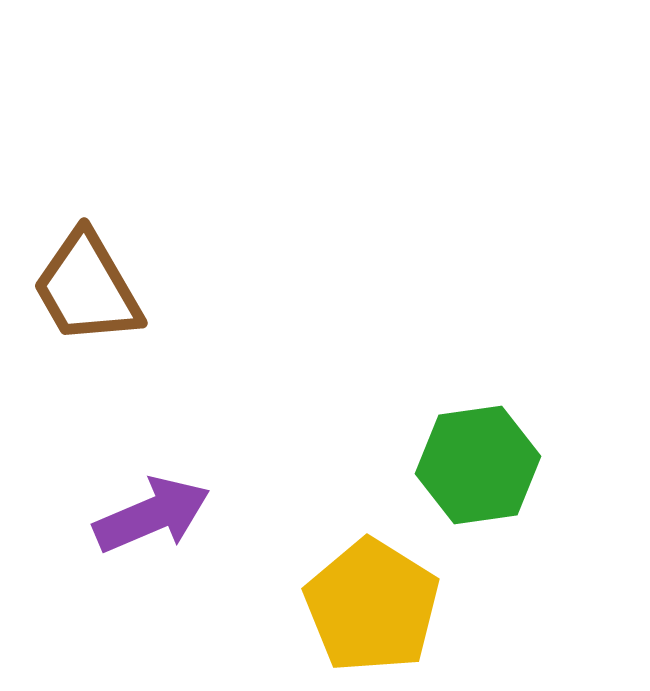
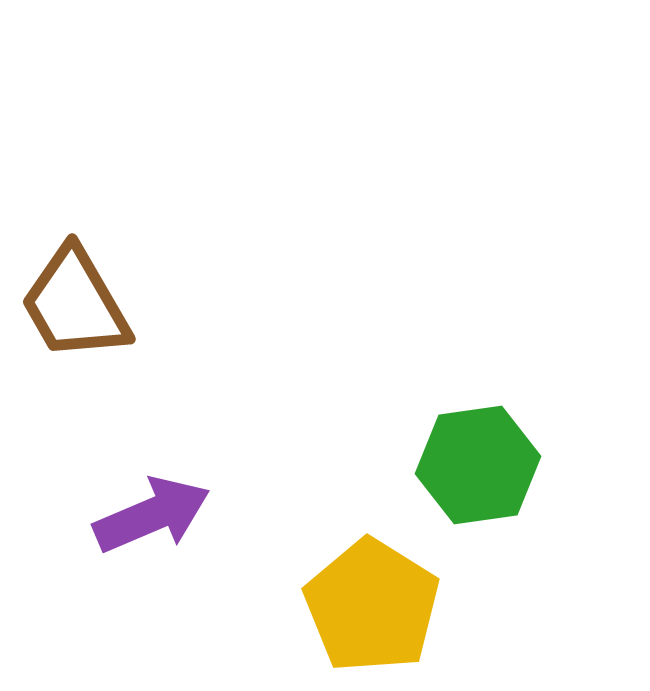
brown trapezoid: moved 12 px left, 16 px down
